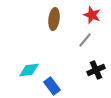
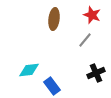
black cross: moved 3 px down
